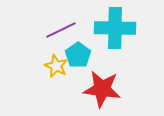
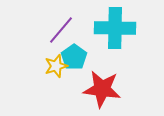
purple line: rotated 24 degrees counterclockwise
cyan pentagon: moved 4 px left, 2 px down
yellow star: rotated 30 degrees clockwise
